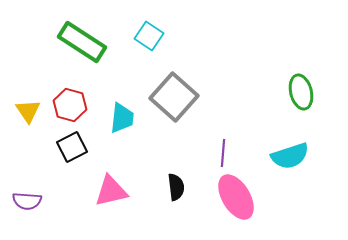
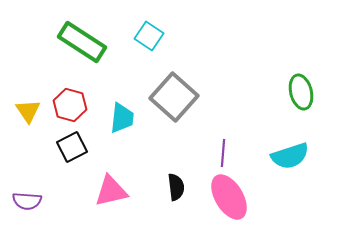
pink ellipse: moved 7 px left
